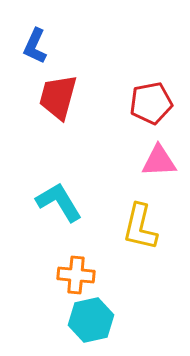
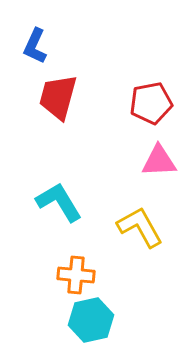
yellow L-shape: rotated 138 degrees clockwise
